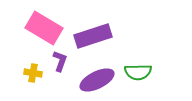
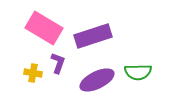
purple L-shape: moved 2 px left, 2 px down
